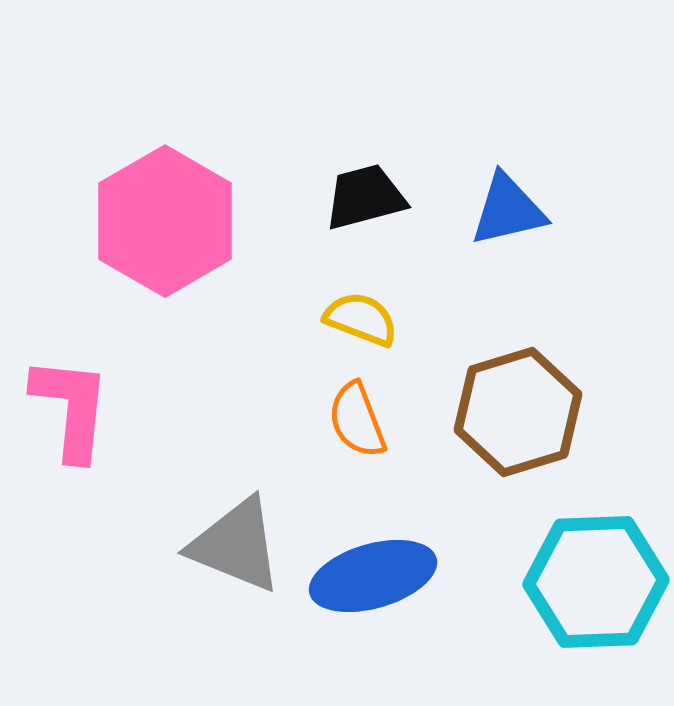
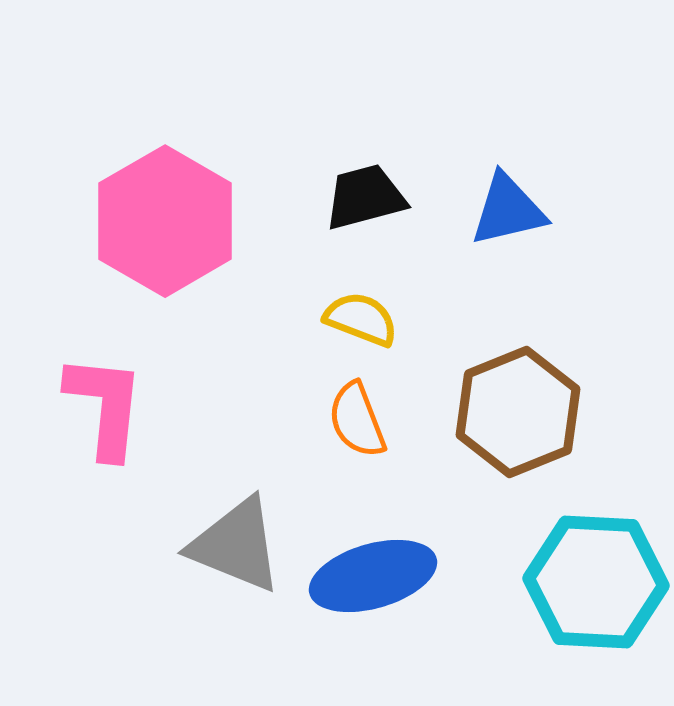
pink L-shape: moved 34 px right, 2 px up
brown hexagon: rotated 5 degrees counterclockwise
cyan hexagon: rotated 5 degrees clockwise
